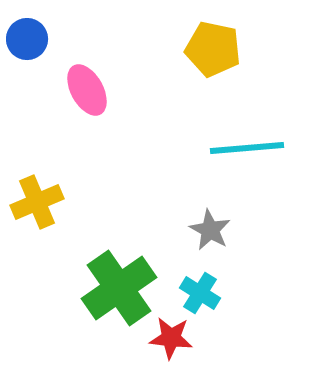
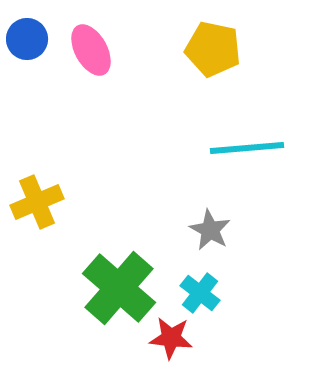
pink ellipse: moved 4 px right, 40 px up
green cross: rotated 14 degrees counterclockwise
cyan cross: rotated 6 degrees clockwise
